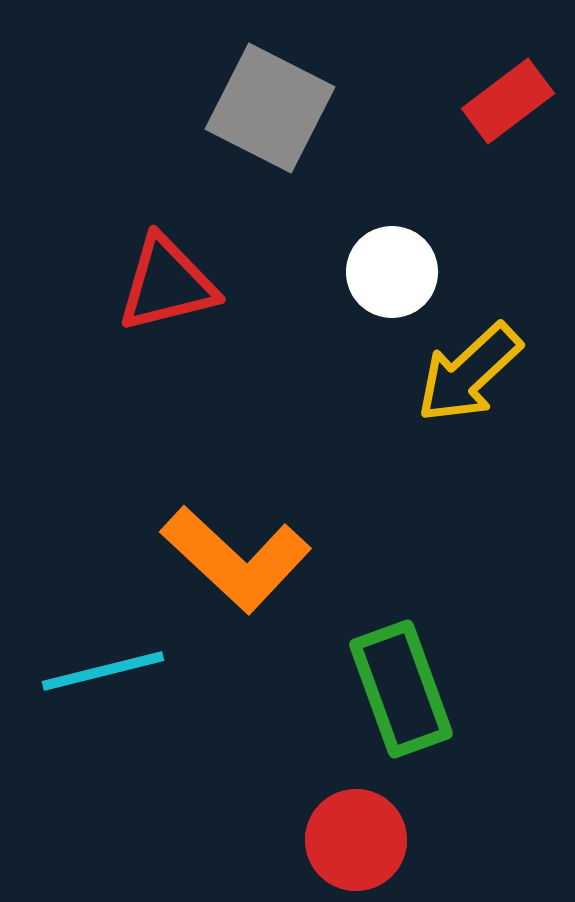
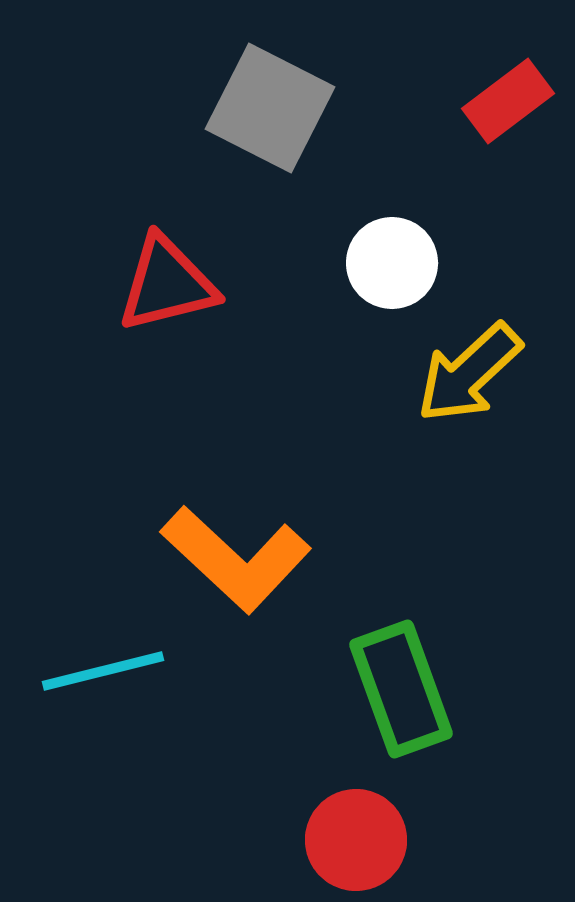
white circle: moved 9 px up
